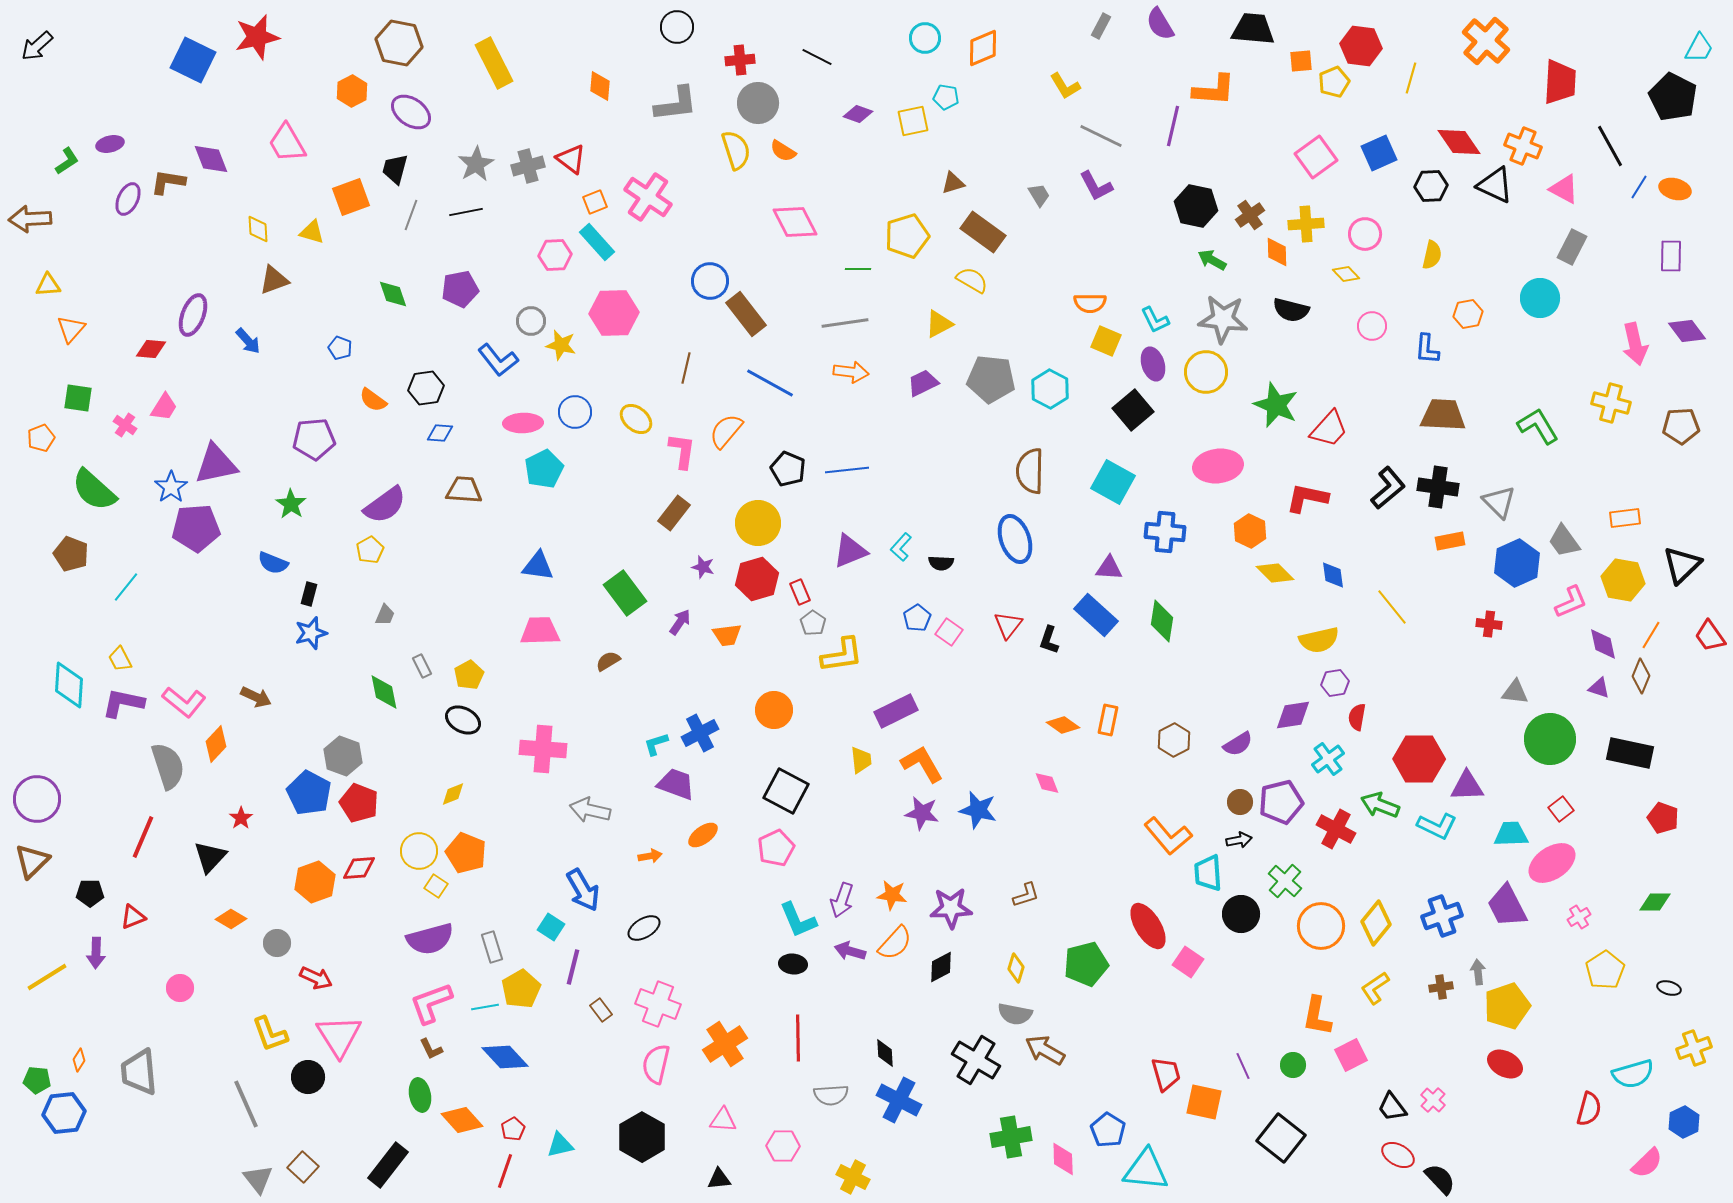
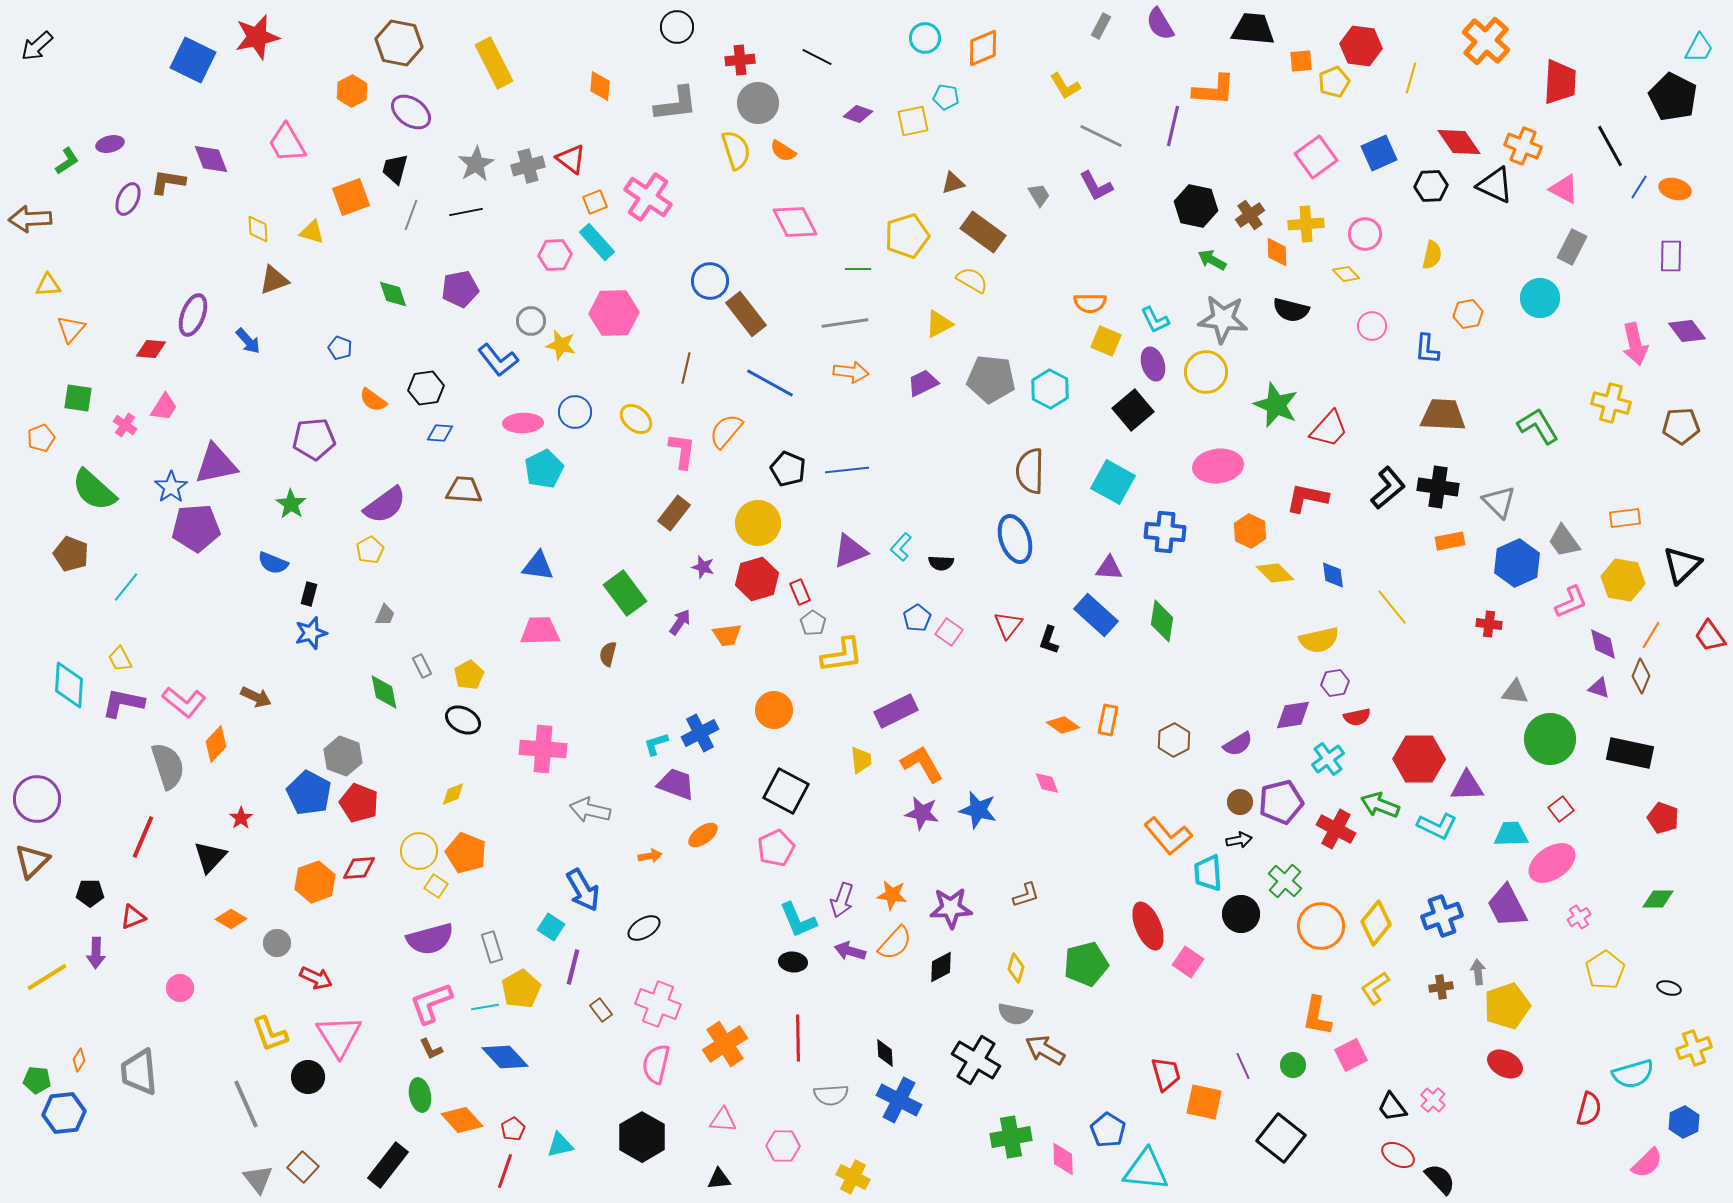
brown semicircle at (608, 661): moved 7 px up; rotated 45 degrees counterclockwise
red semicircle at (1357, 717): rotated 112 degrees counterclockwise
green diamond at (1655, 902): moved 3 px right, 3 px up
red ellipse at (1148, 926): rotated 9 degrees clockwise
black ellipse at (793, 964): moved 2 px up
